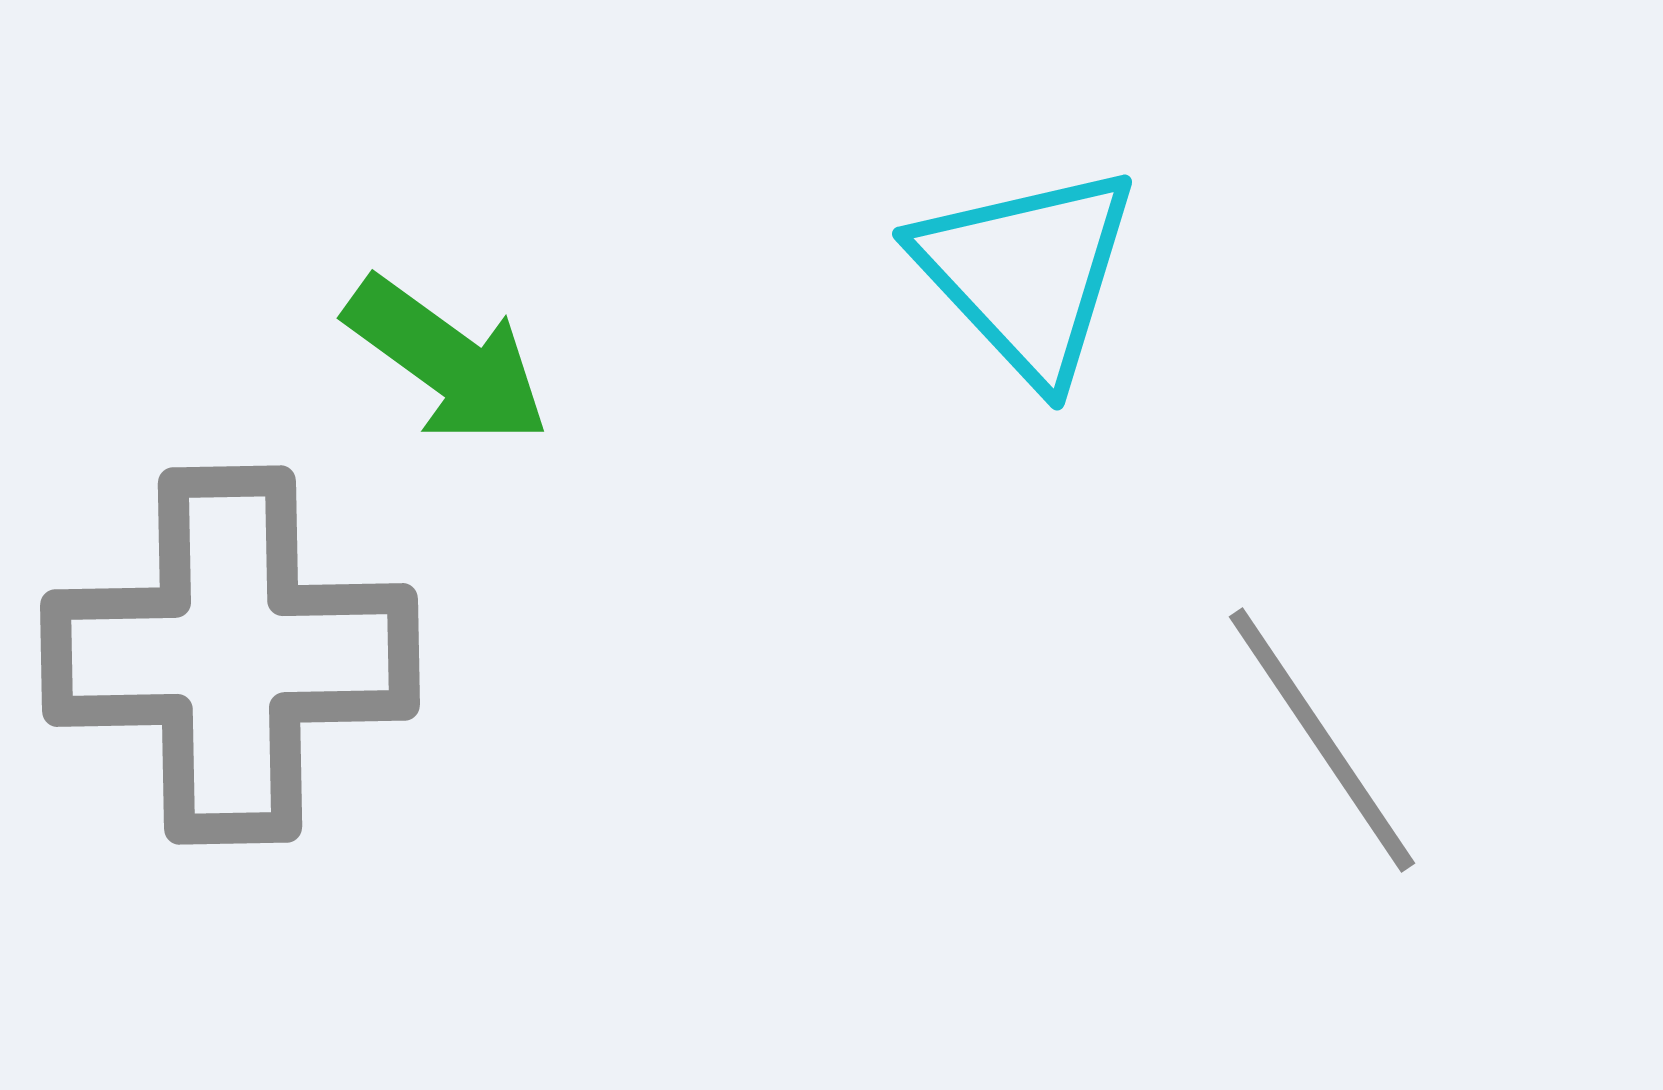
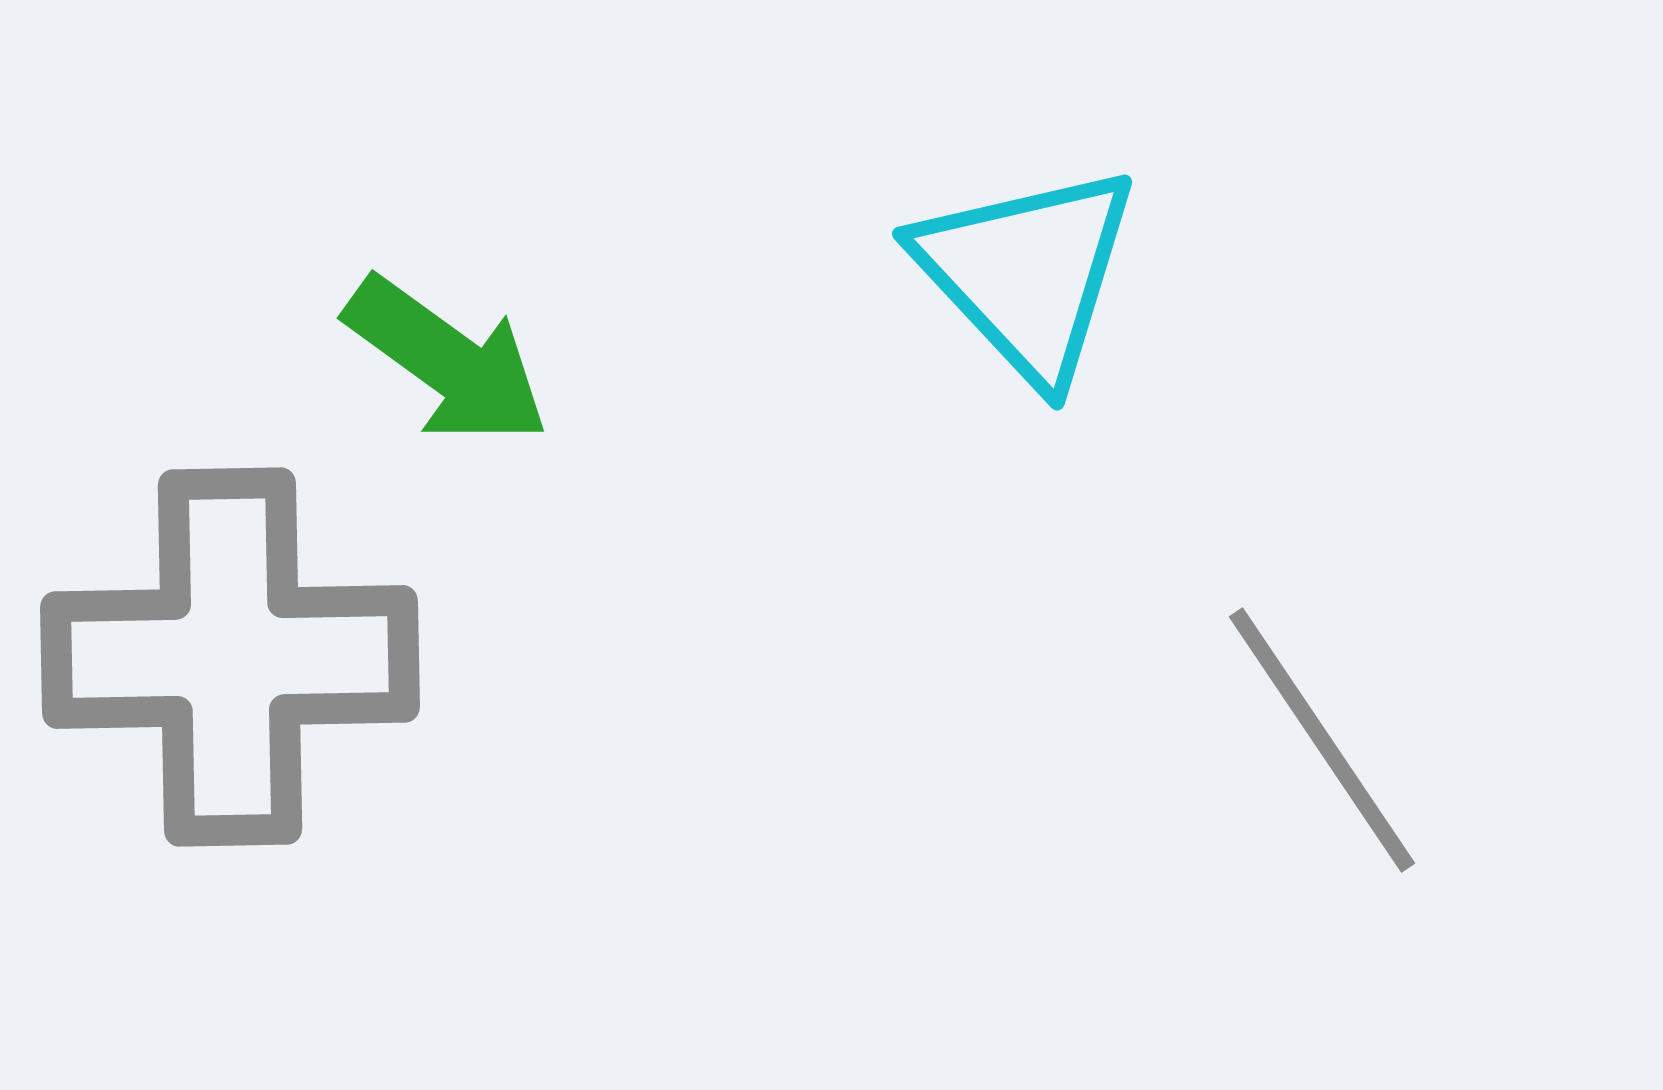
gray cross: moved 2 px down
